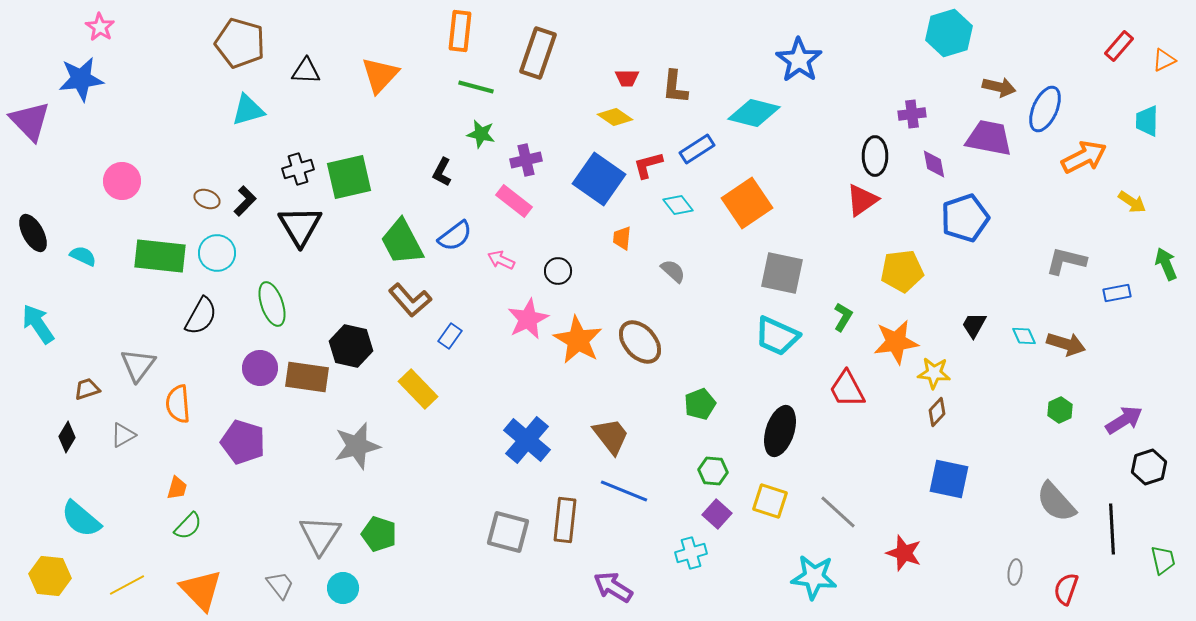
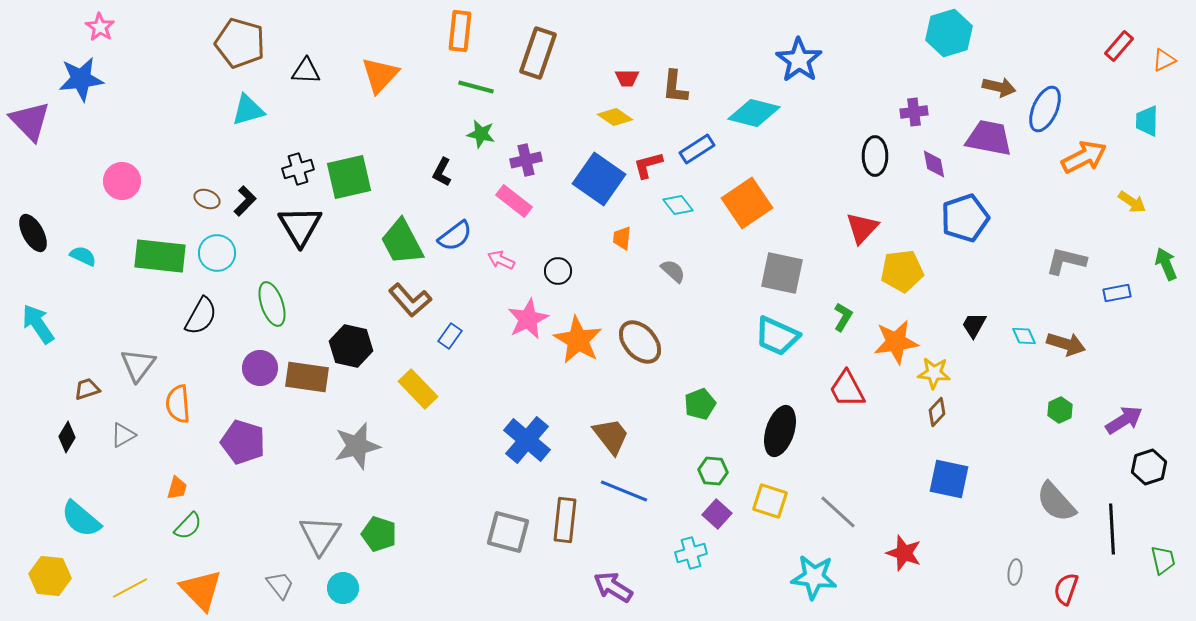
purple cross at (912, 114): moved 2 px right, 2 px up
red triangle at (862, 200): moved 28 px down; rotated 12 degrees counterclockwise
yellow line at (127, 585): moved 3 px right, 3 px down
